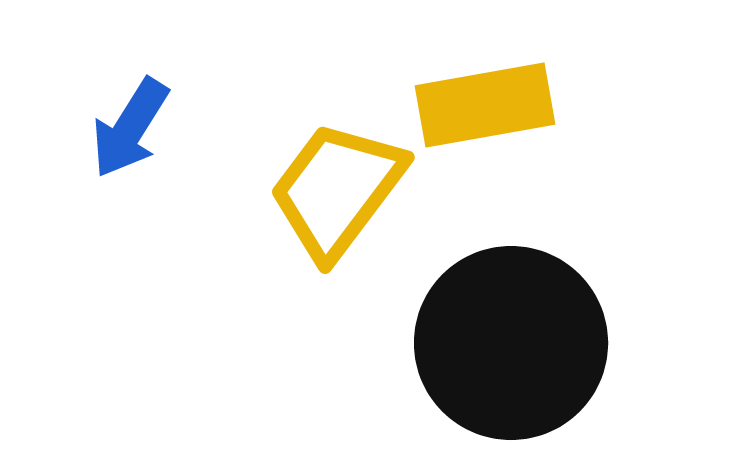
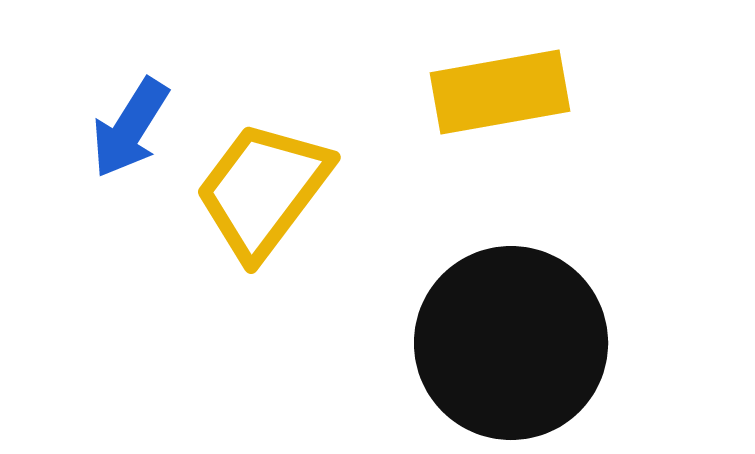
yellow rectangle: moved 15 px right, 13 px up
yellow trapezoid: moved 74 px left
